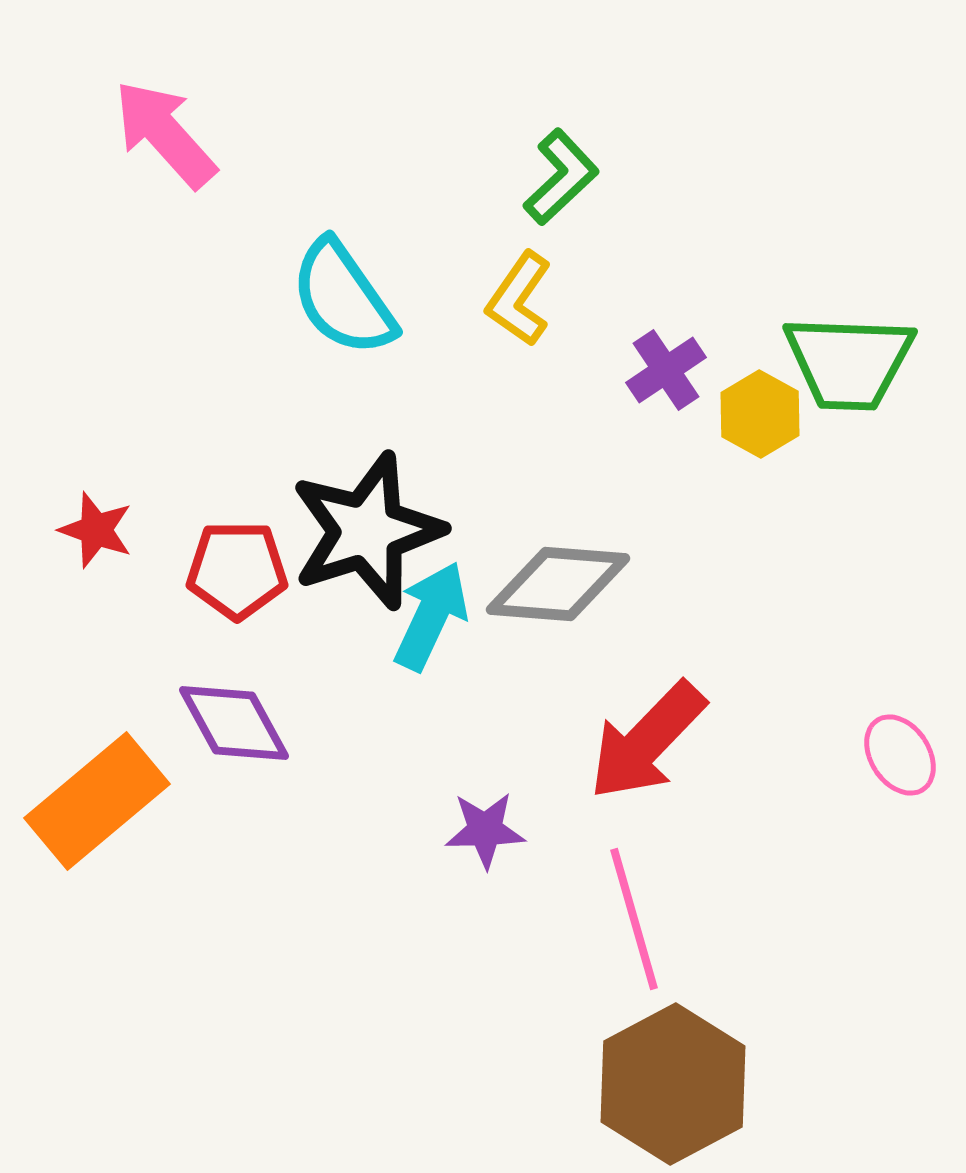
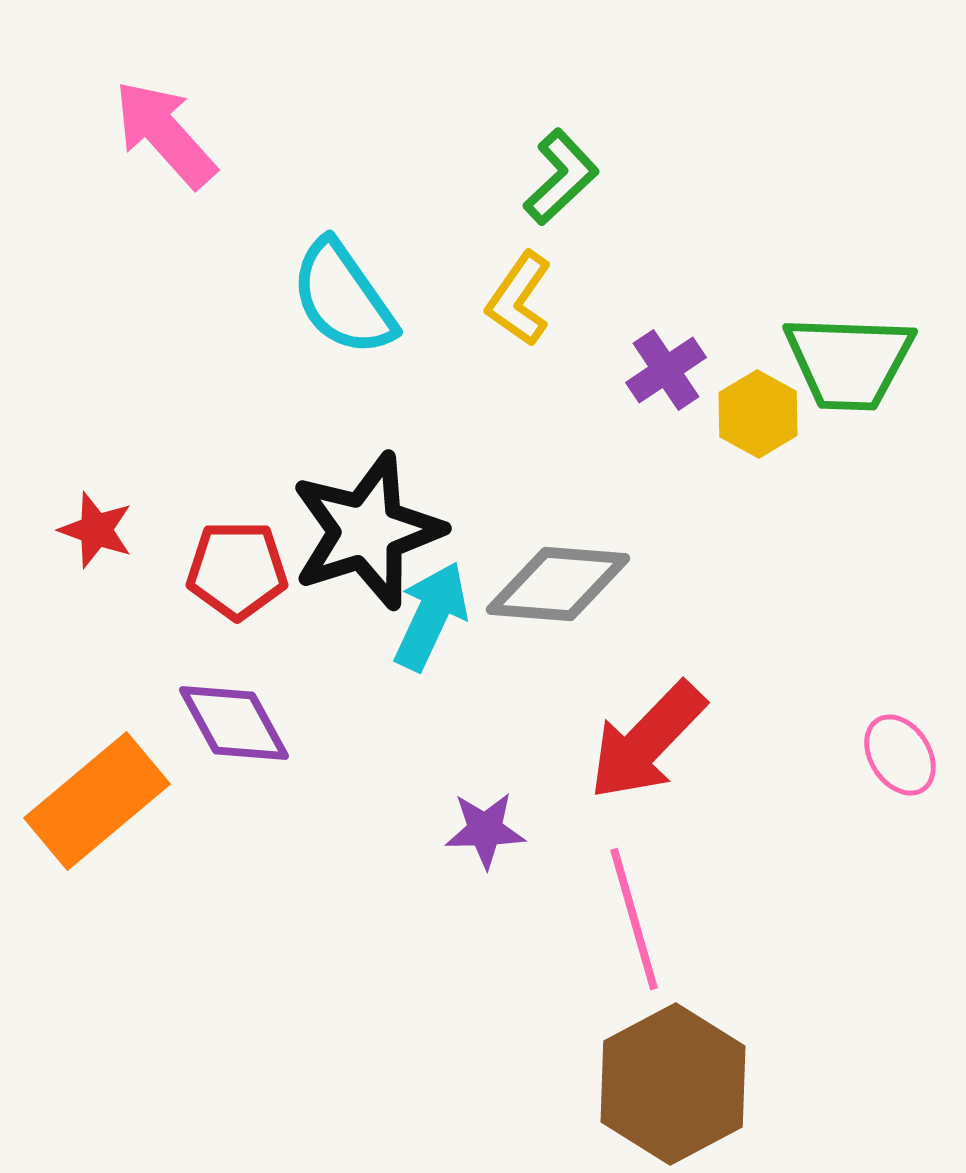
yellow hexagon: moved 2 px left
